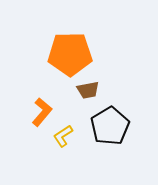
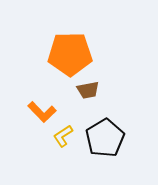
orange L-shape: rotated 96 degrees clockwise
black pentagon: moved 5 px left, 12 px down
